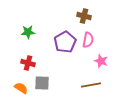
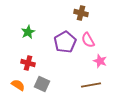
brown cross: moved 3 px left, 3 px up
green star: rotated 24 degrees counterclockwise
pink semicircle: rotated 140 degrees clockwise
pink star: moved 1 px left
gray square: moved 1 px down; rotated 21 degrees clockwise
orange semicircle: moved 3 px left, 3 px up
